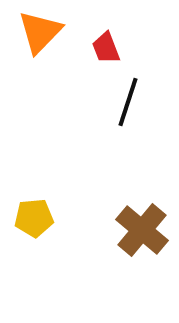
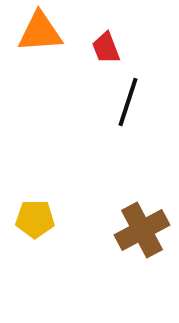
orange triangle: rotated 42 degrees clockwise
yellow pentagon: moved 1 px right, 1 px down; rotated 6 degrees clockwise
brown cross: rotated 22 degrees clockwise
